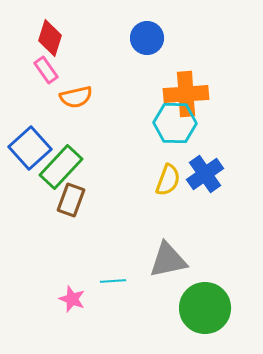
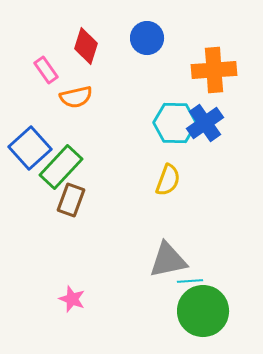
red diamond: moved 36 px right, 8 px down
orange cross: moved 28 px right, 24 px up
blue cross: moved 51 px up
cyan line: moved 77 px right
green circle: moved 2 px left, 3 px down
